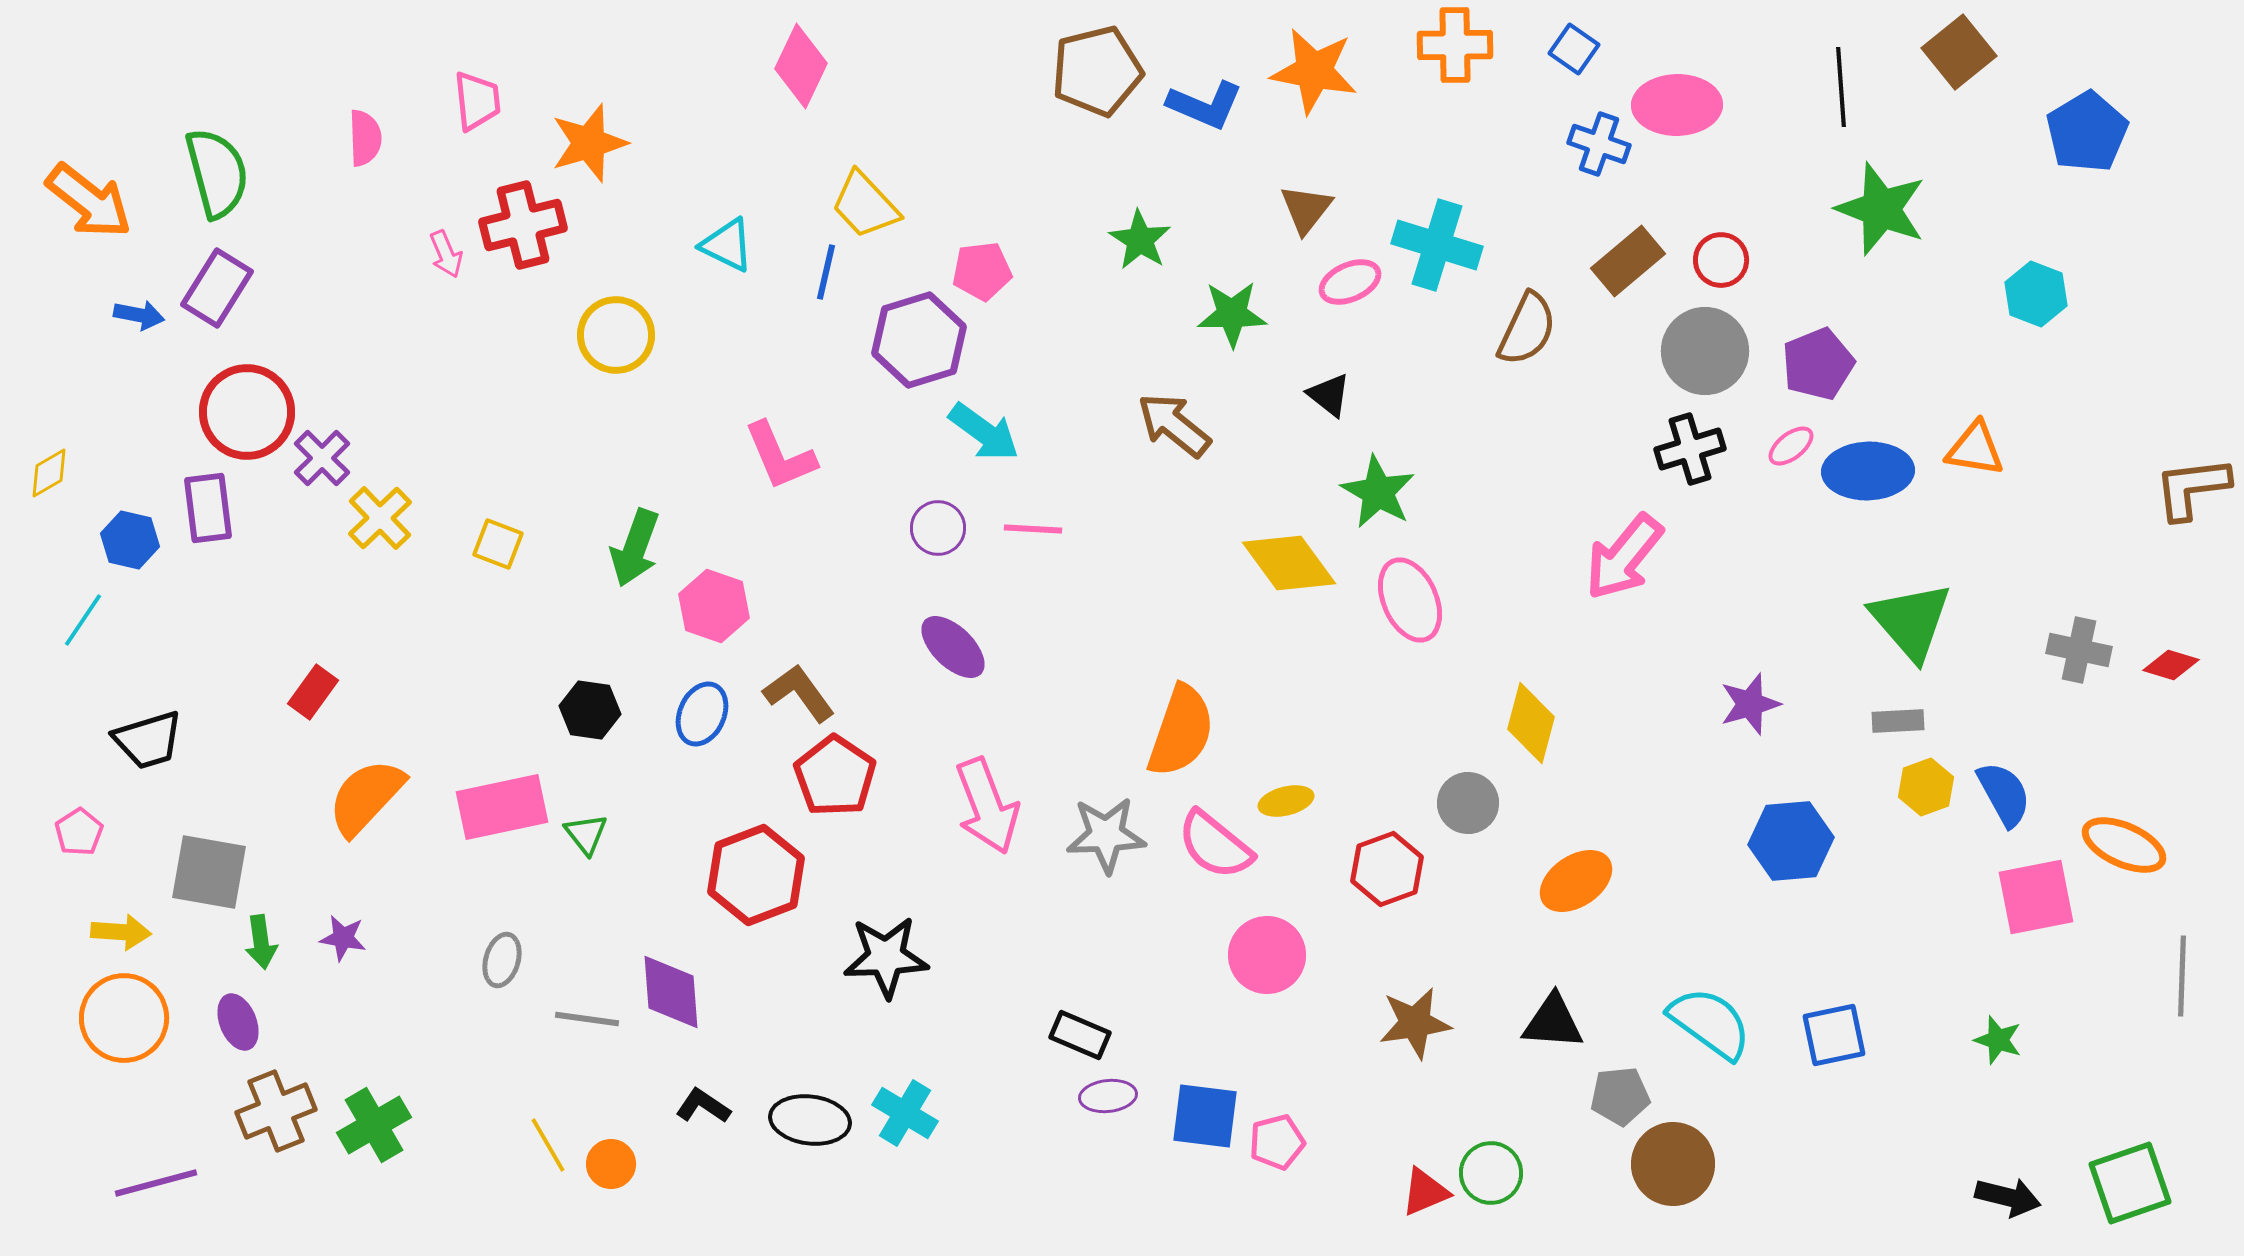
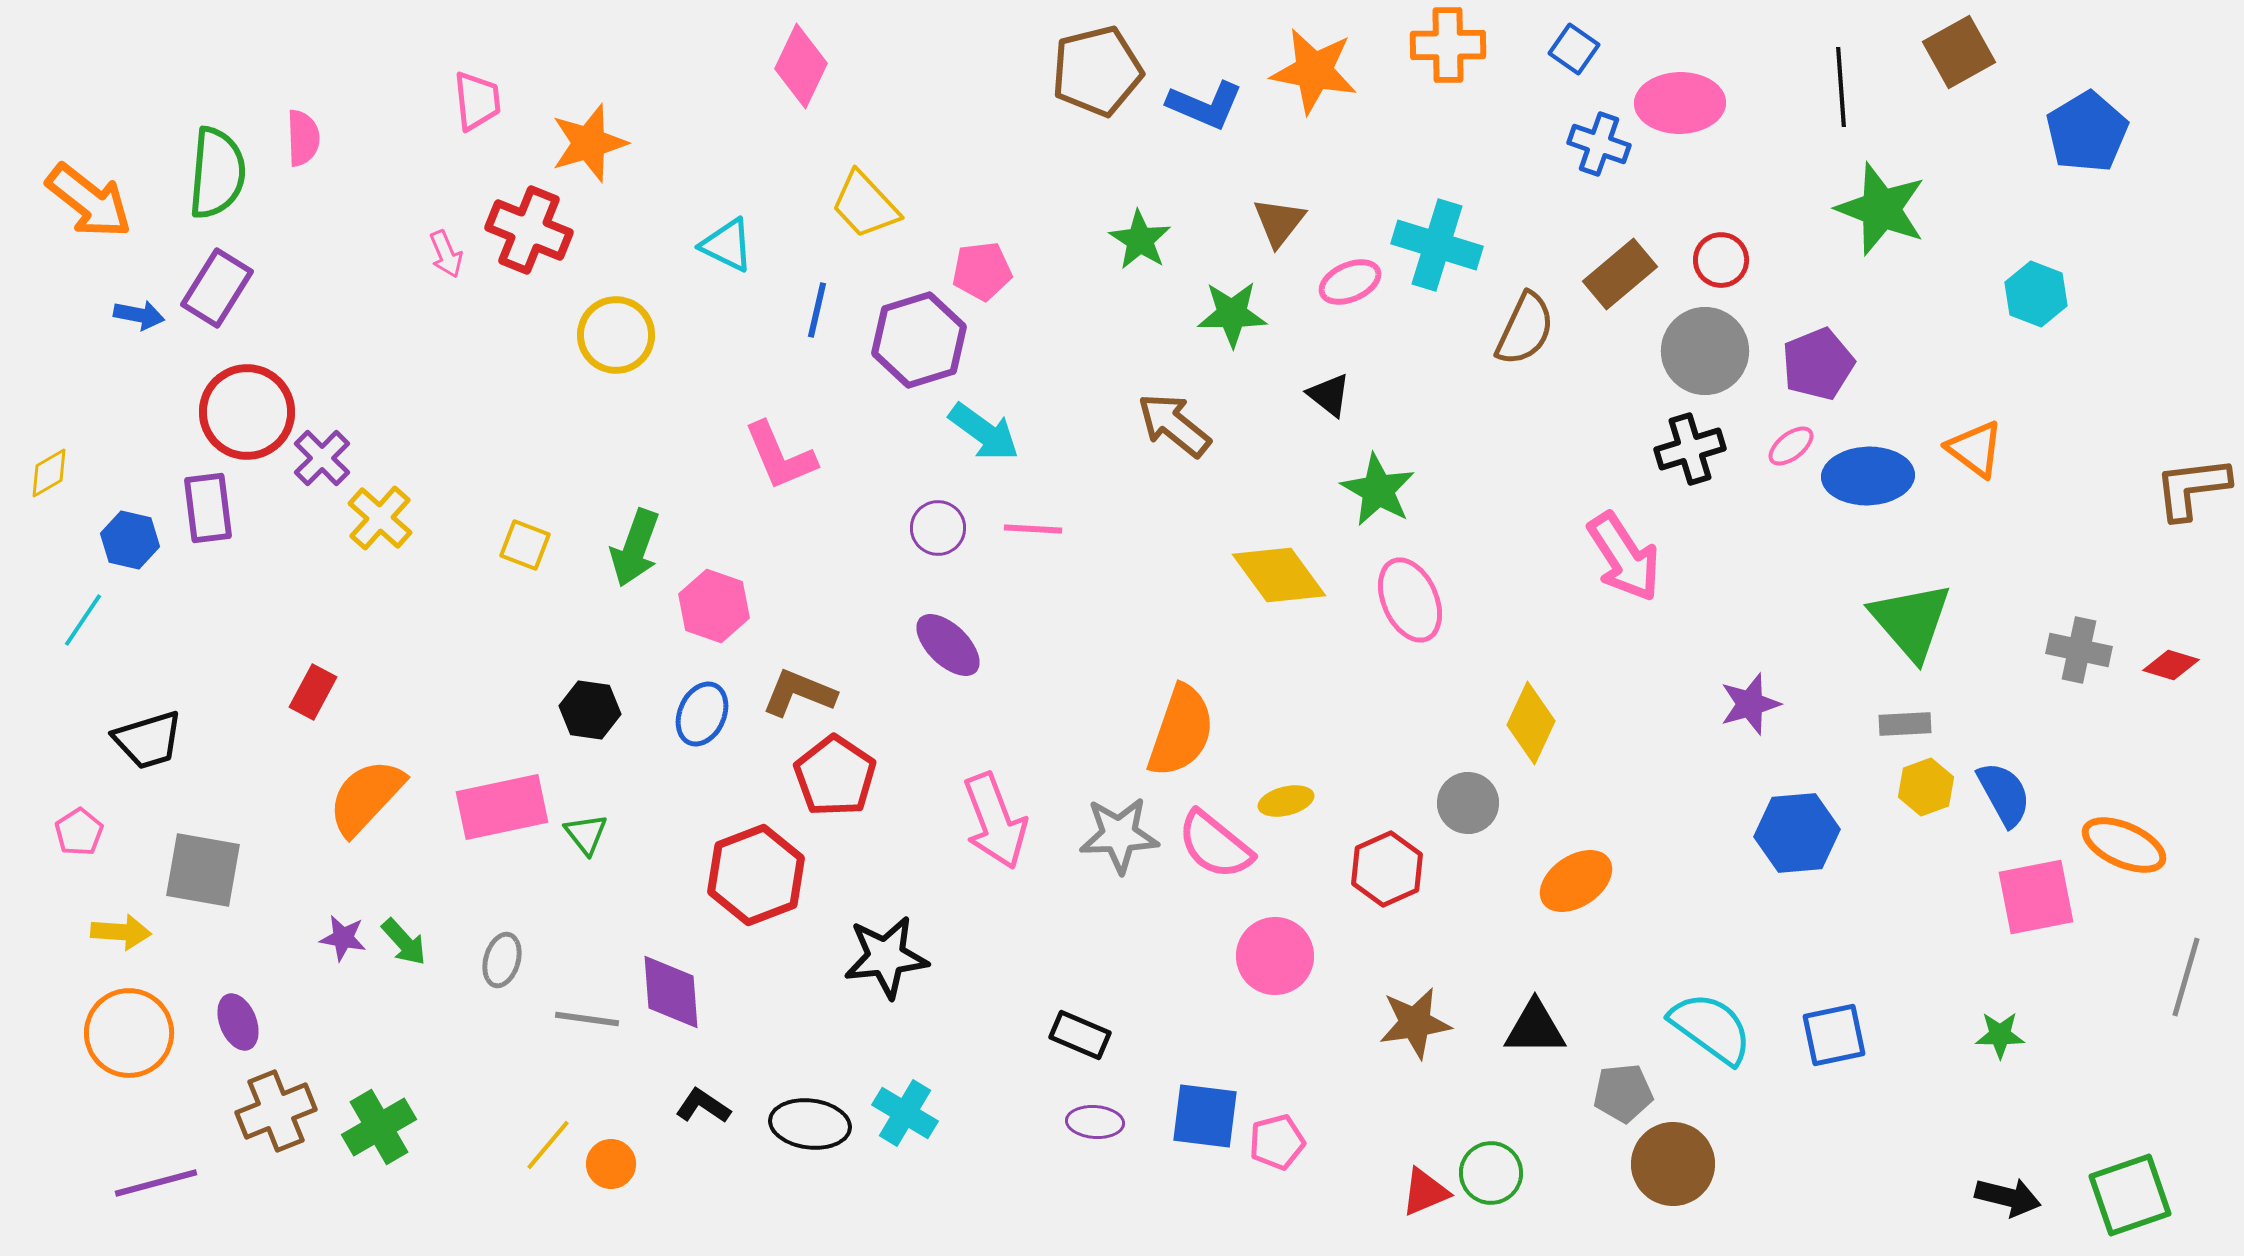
orange cross at (1455, 45): moved 7 px left
brown square at (1959, 52): rotated 10 degrees clockwise
pink ellipse at (1677, 105): moved 3 px right, 2 px up
pink semicircle at (365, 138): moved 62 px left
green semicircle at (217, 173): rotated 20 degrees clockwise
brown triangle at (1306, 209): moved 27 px left, 13 px down
red cross at (523, 225): moved 6 px right, 5 px down; rotated 36 degrees clockwise
brown rectangle at (1628, 261): moved 8 px left, 13 px down
blue line at (826, 272): moved 9 px left, 38 px down
brown semicircle at (1527, 329): moved 2 px left
orange triangle at (1975, 449): rotated 28 degrees clockwise
blue ellipse at (1868, 471): moved 5 px down
green star at (1378, 492): moved 2 px up
yellow cross at (380, 518): rotated 4 degrees counterclockwise
yellow square at (498, 544): moved 27 px right, 1 px down
pink arrow at (1624, 557): rotated 72 degrees counterclockwise
yellow diamond at (1289, 563): moved 10 px left, 12 px down
purple ellipse at (953, 647): moved 5 px left, 2 px up
red rectangle at (313, 692): rotated 8 degrees counterclockwise
brown L-shape at (799, 693): rotated 32 degrees counterclockwise
gray rectangle at (1898, 721): moved 7 px right, 3 px down
yellow diamond at (1531, 723): rotated 10 degrees clockwise
pink arrow at (987, 806): moved 8 px right, 15 px down
gray star at (1106, 835): moved 13 px right
blue hexagon at (1791, 841): moved 6 px right, 8 px up
red hexagon at (1387, 869): rotated 4 degrees counterclockwise
gray square at (209, 872): moved 6 px left, 2 px up
green arrow at (261, 942): moved 143 px right; rotated 34 degrees counterclockwise
pink circle at (1267, 955): moved 8 px right, 1 px down
black star at (886, 957): rotated 4 degrees counterclockwise
gray line at (2182, 976): moved 4 px right, 1 px down; rotated 14 degrees clockwise
orange circle at (124, 1018): moved 5 px right, 15 px down
black triangle at (1553, 1022): moved 18 px left, 6 px down; rotated 4 degrees counterclockwise
cyan semicircle at (1710, 1023): moved 1 px right, 5 px down
green star at (1998, 1040): moved 2 px right, 5 px up; rotated 18 degrees counterclockwise
purple ellipse at (1108, 1096): moved 13 px left, 26 px down; rotated 10 degrees clockwise
gray pentagon at (1620, 1096): moved 3 px right, 3 px up
black ellipse at (810, 1120): moved 4 px down
green cross at (374, 1125): moved 5 px right, 2 px down
yellow line at (548, 1145): rotated 70 degrees clockwise
green square at (2130, 1183): moved 12 px down
